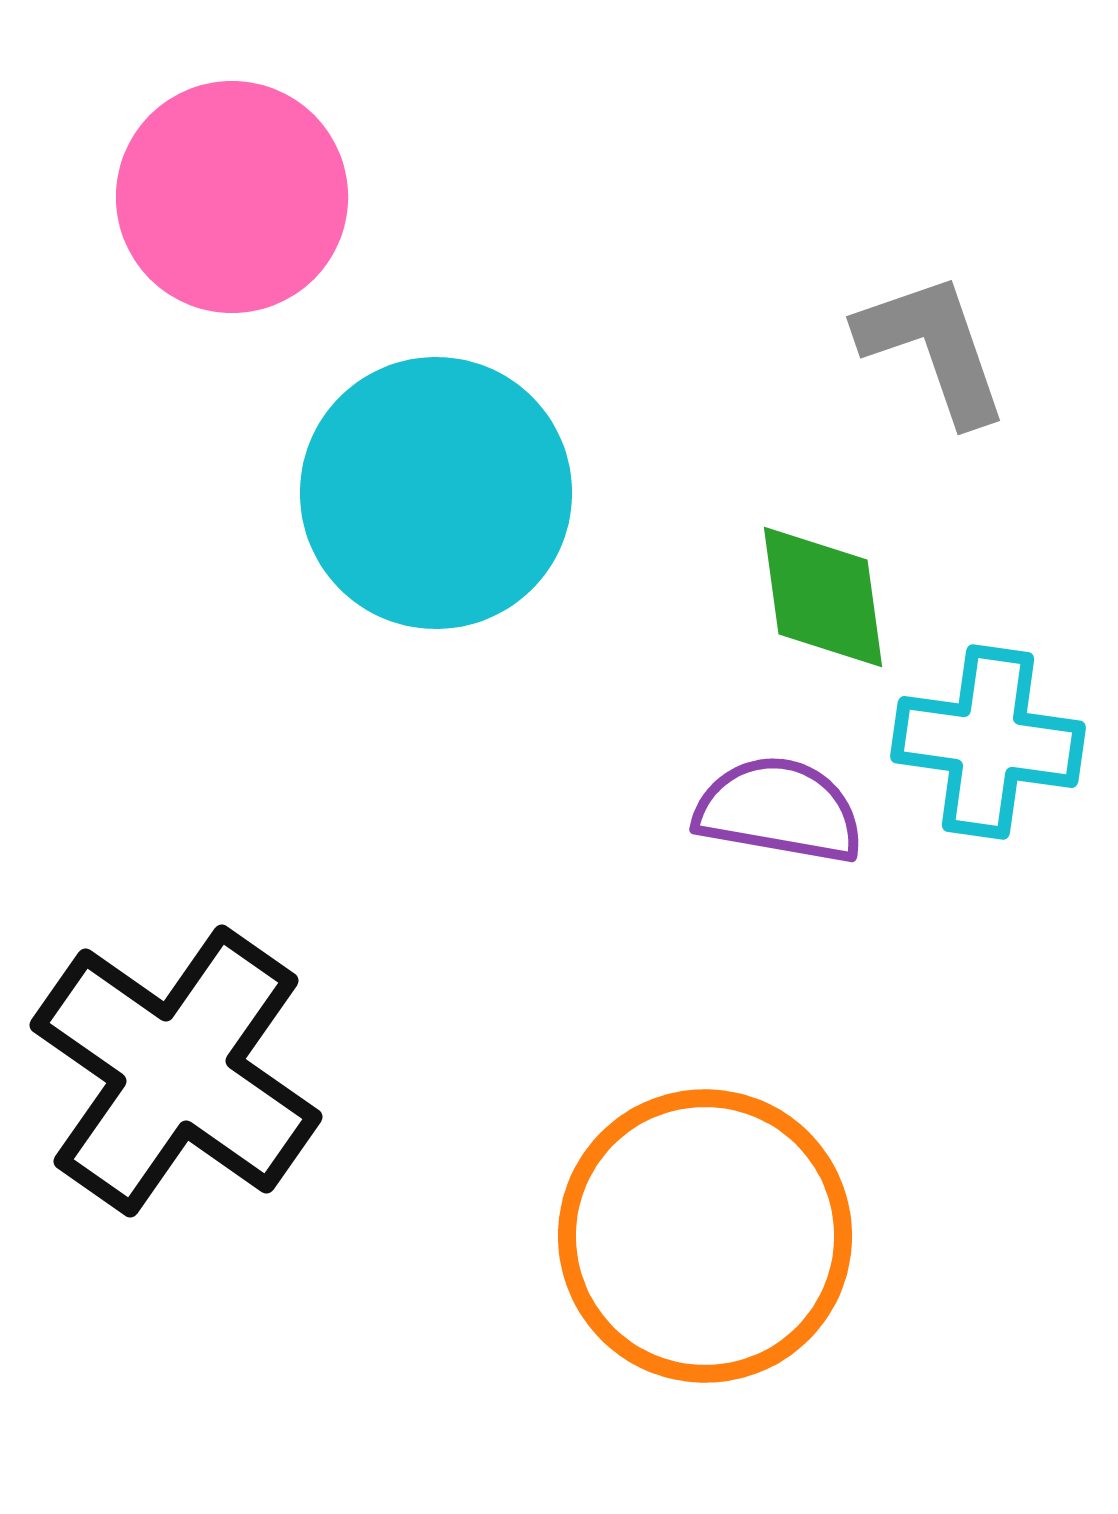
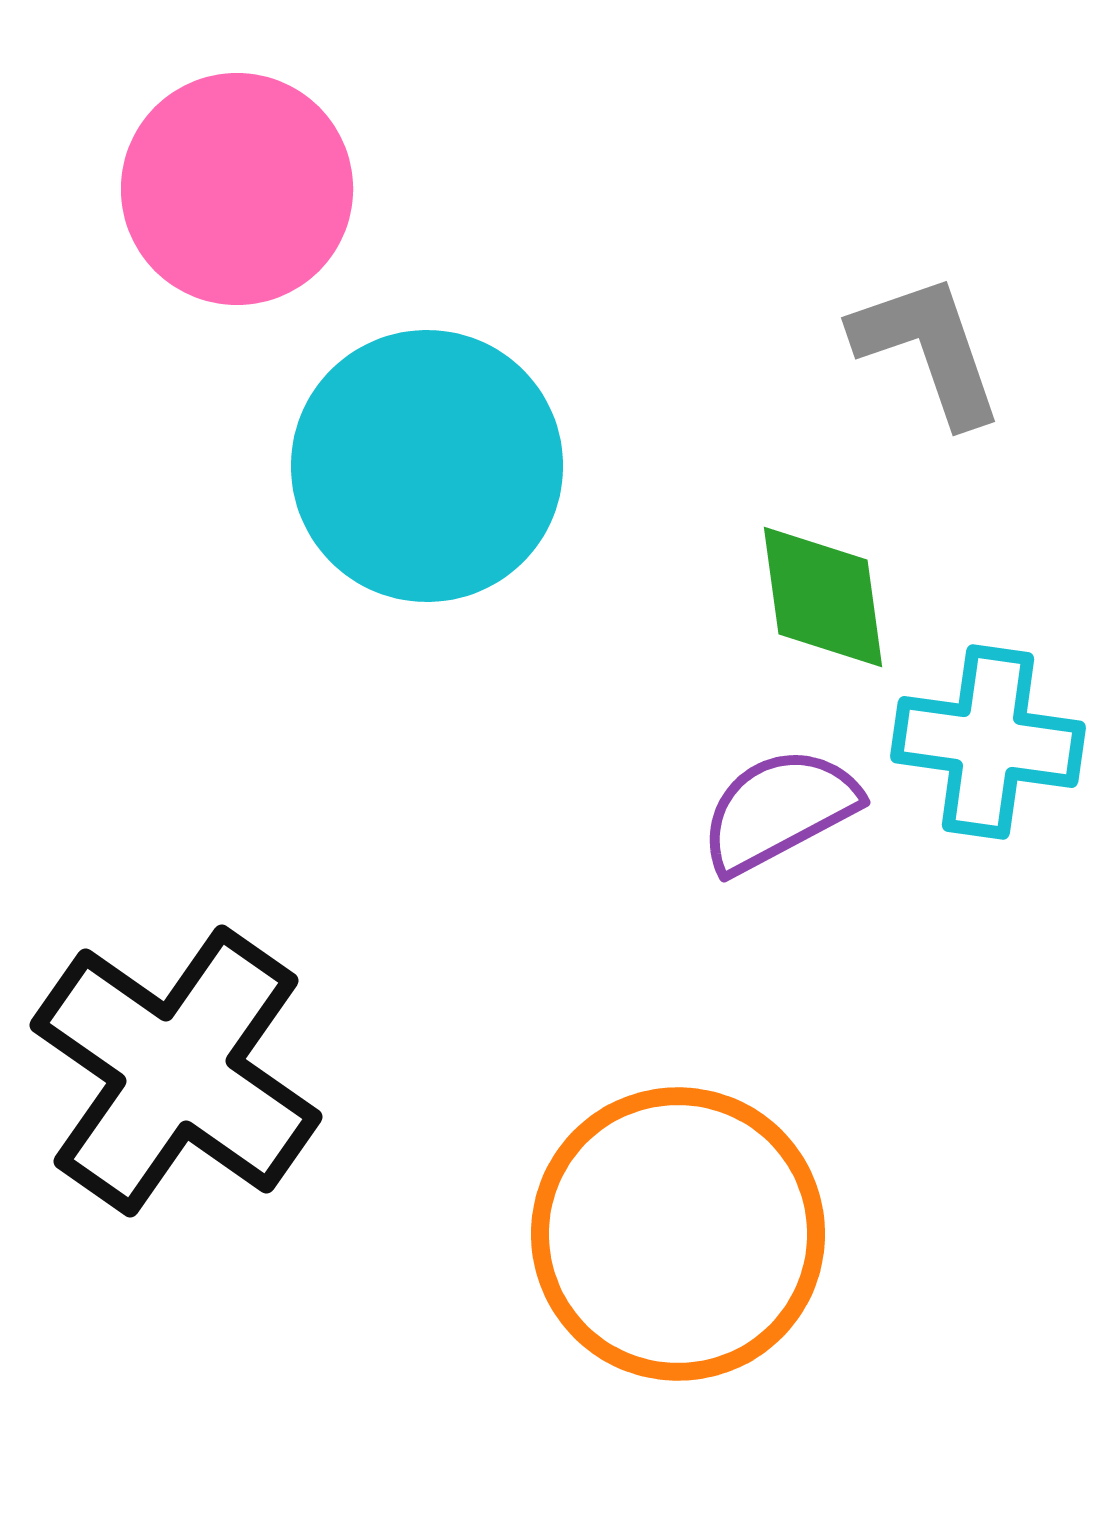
pink circle: moved 5 px right, 8 px up
gray L-shape: moved 5 px left, 1 px down
cyan circle: moved 9 px left, 27 px up
purple semicircle: rotated 38 degrees counterclockwise
orange circle: moved 27 px left, 2 px up
